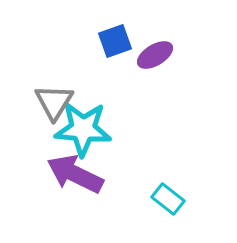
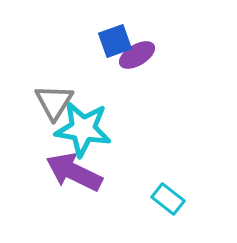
purple ellipse: moved 18 px left
cyan star: rotated 4 degrees clockwise
purple arrow: moved 1 px left, 2 px up
